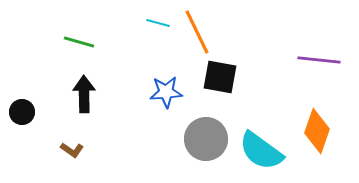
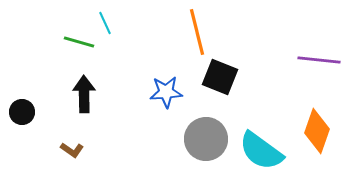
cyan line: moved 53 px left; rotated 50 degrees clockwise
orange line: rotated 12 degrees clockwise
black square: rotated 12 degrees clockwise
